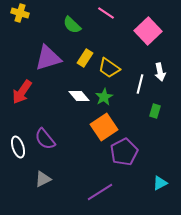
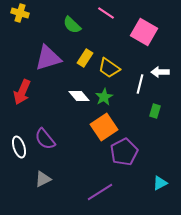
pink square: moved 4 px left, 1 px down; rotated 16 degrees counterclockwise
white arrow: rotated 102 degrees clockwise
red arrow: rotated 10 degrees counterclockwise
white ellipse: moved 1 px right
